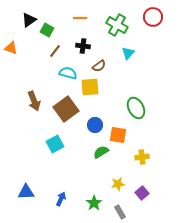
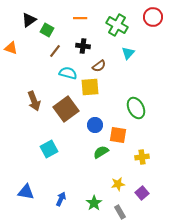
cyan square: moved 6 px left, 5 px down
blue triangle: rotated 12 degrees clockwise
